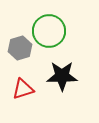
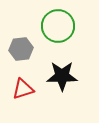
green circle: moved 9 px right, 5 px up
gray hexagon: moved 1 px right, 1 px down; rotated 10 degrees clockwise
